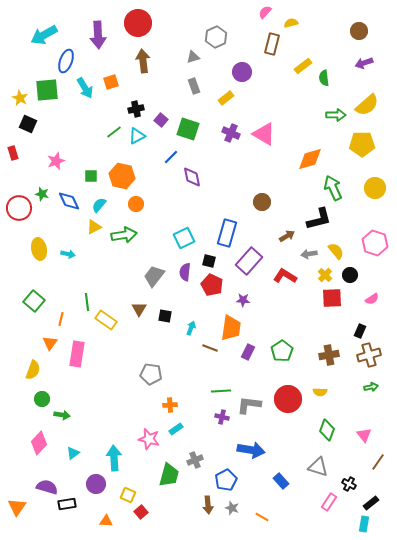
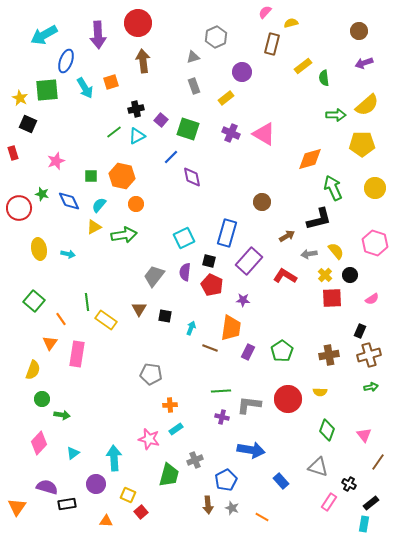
orange line at (61, 319): rotated 48 degrees counterclockwise
